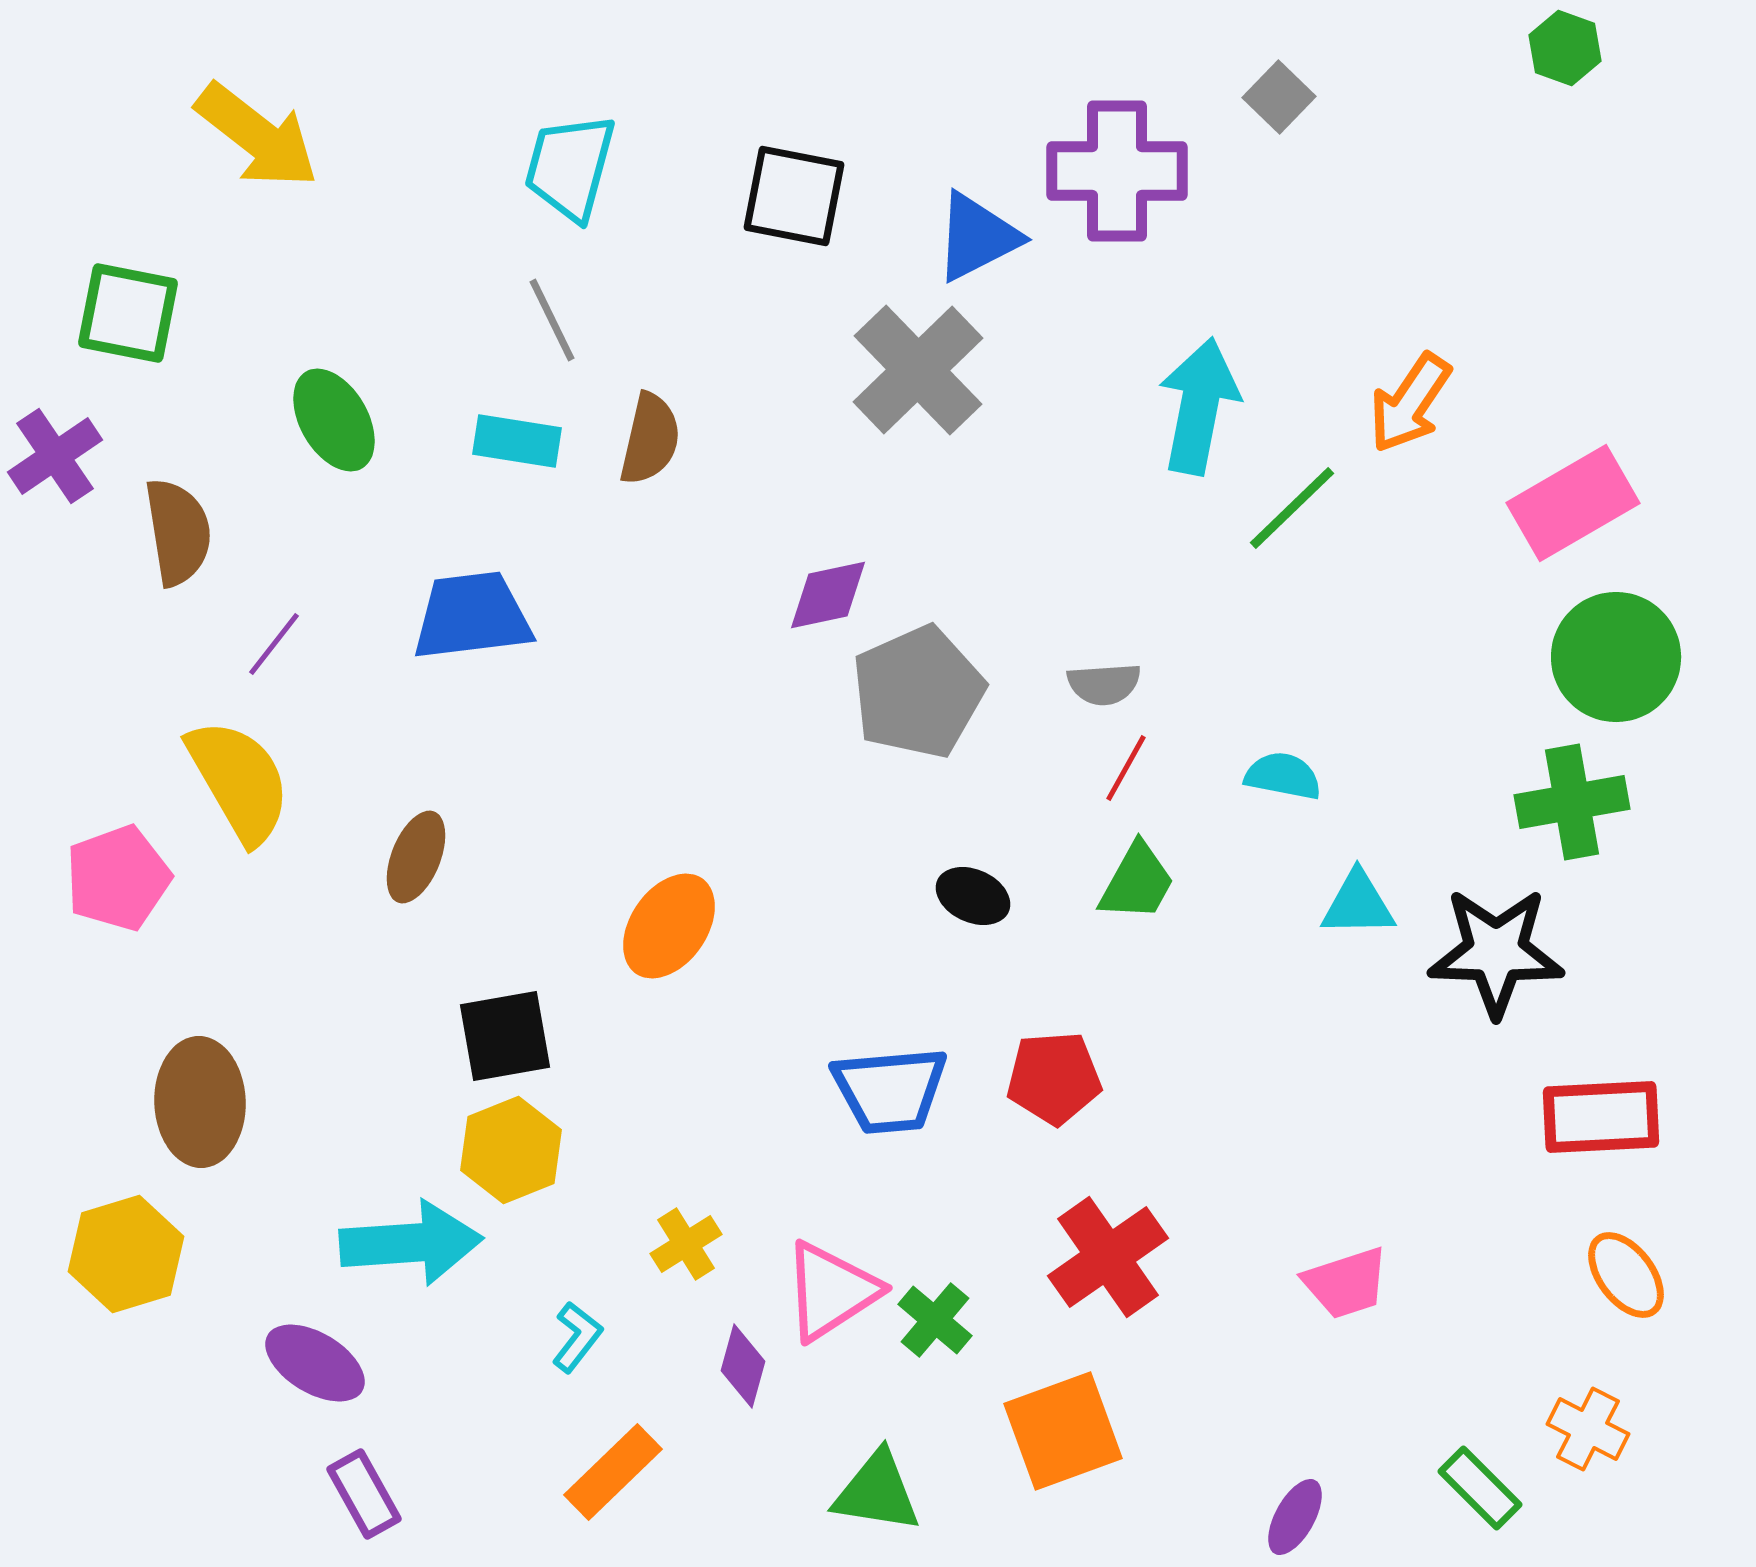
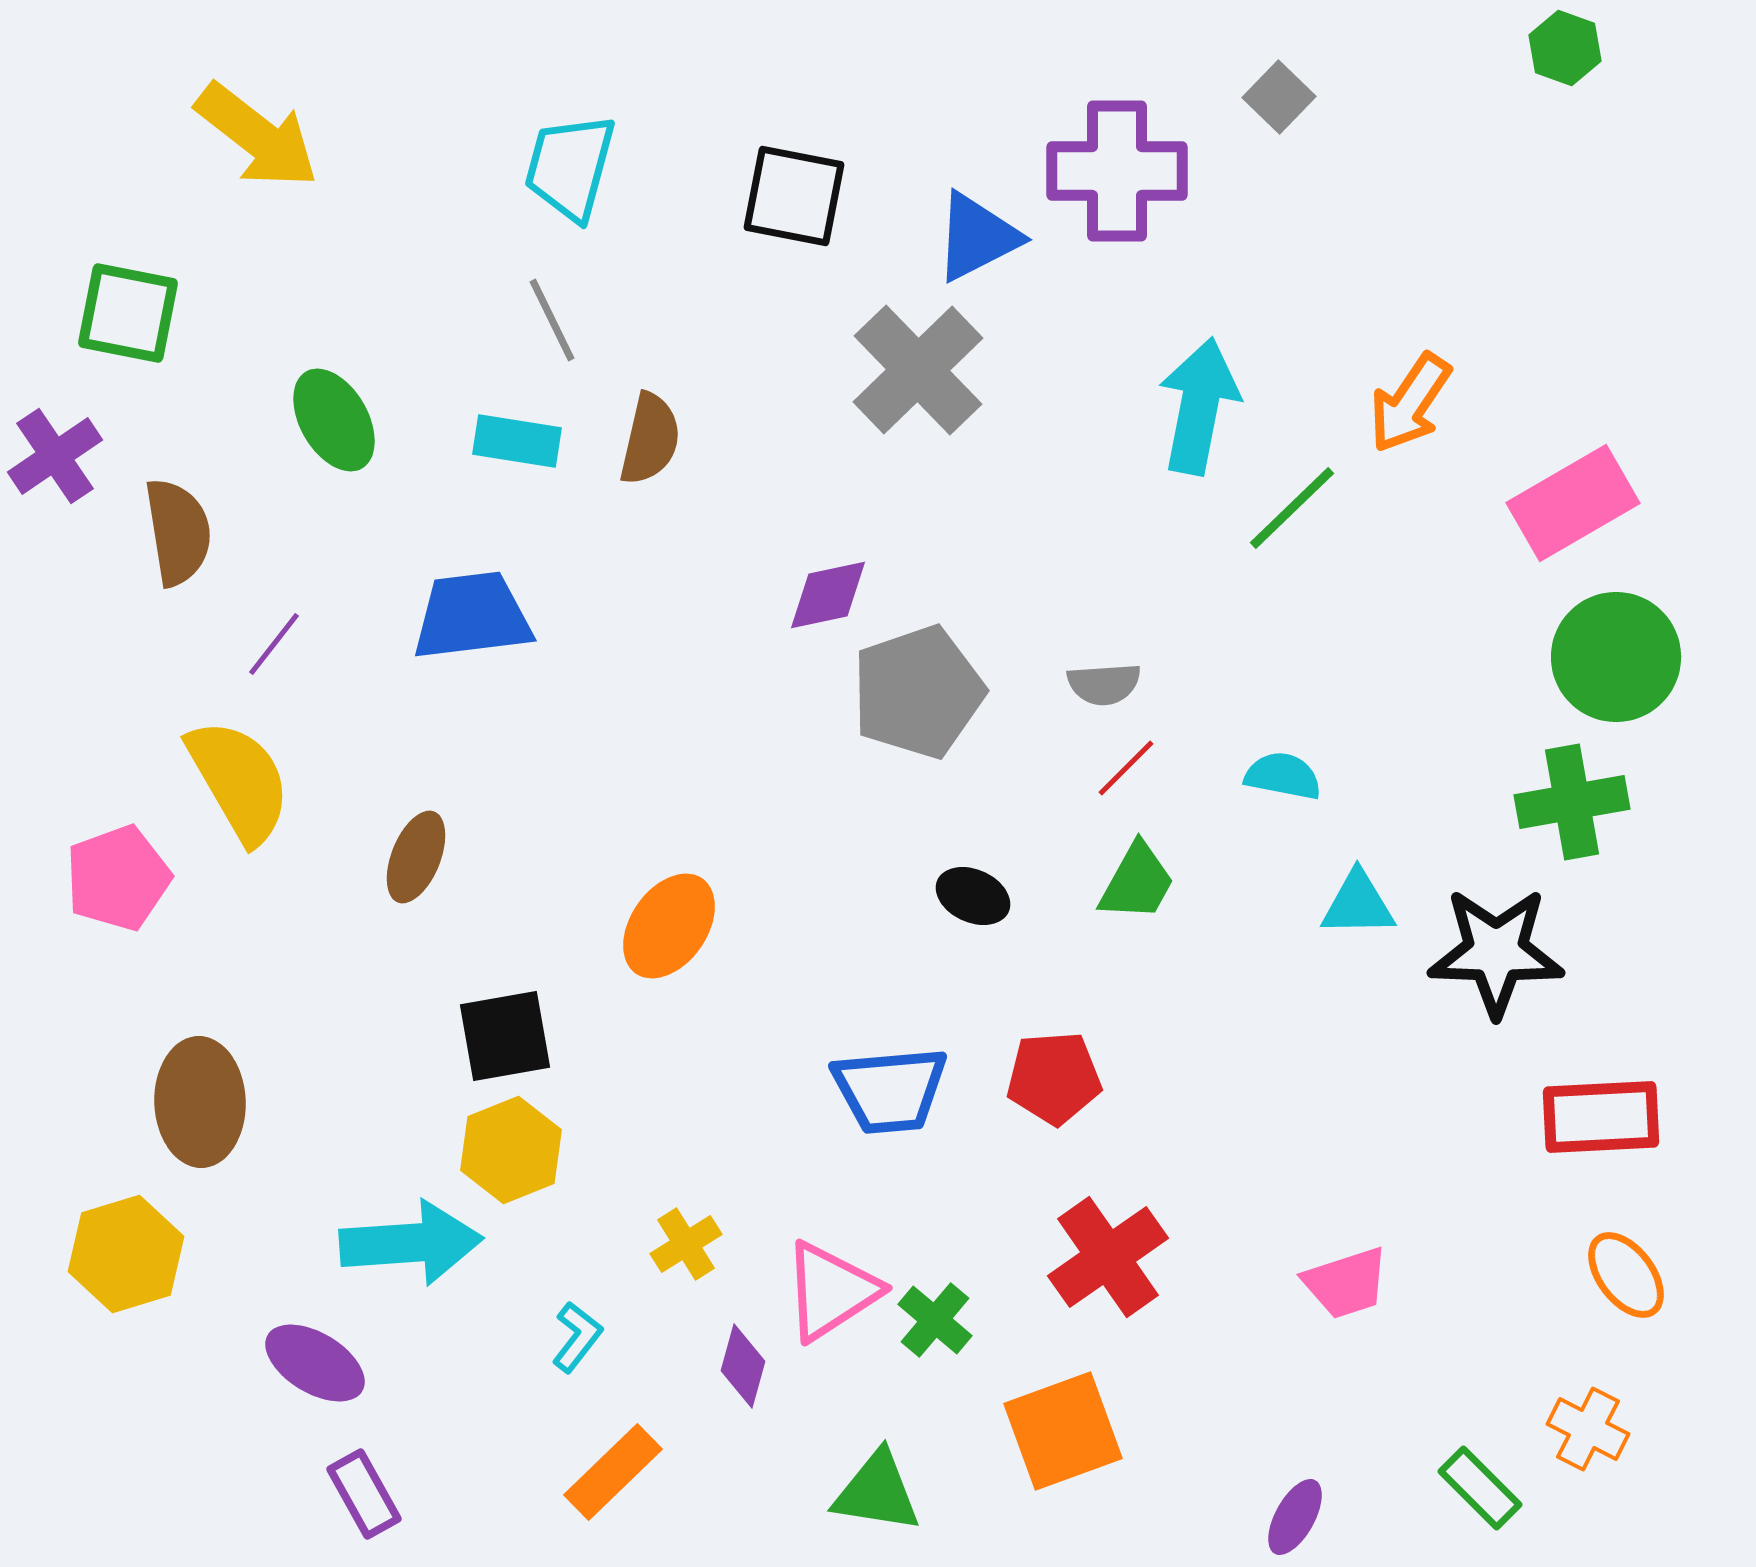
gray pentagon at (918, 692): rotated 5 degrees clockwise
red line at (1126, 768): rotated 16 degrees clockwise
